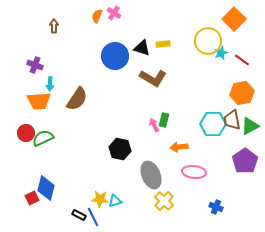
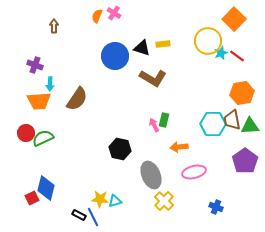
red line: moved 5 px left, 4 px up
green triangle: rotated 24 degrees clockwise
pink ellipse: rotated 20 degrees counterclockwise
